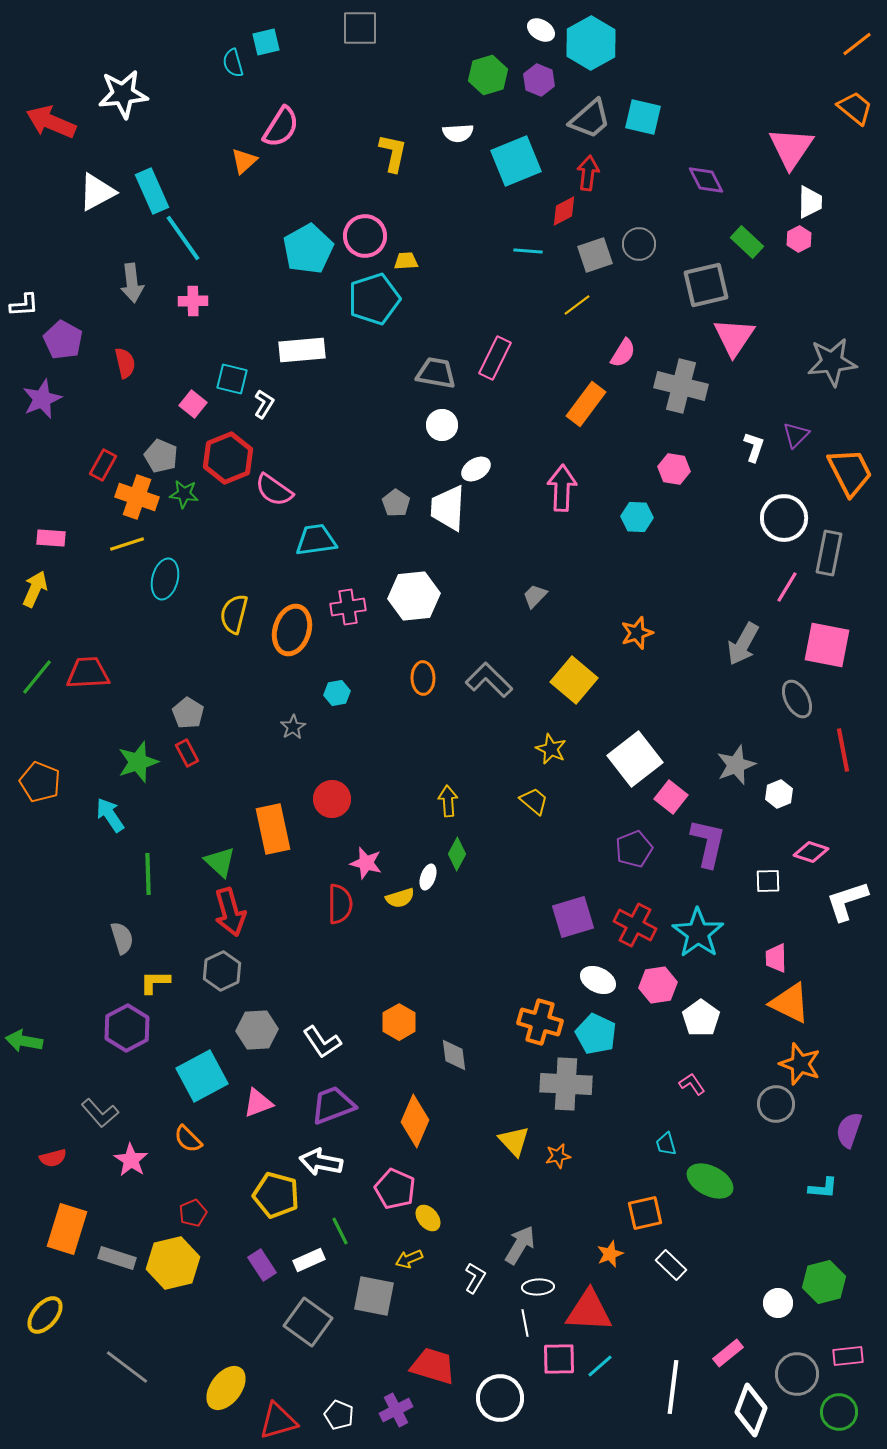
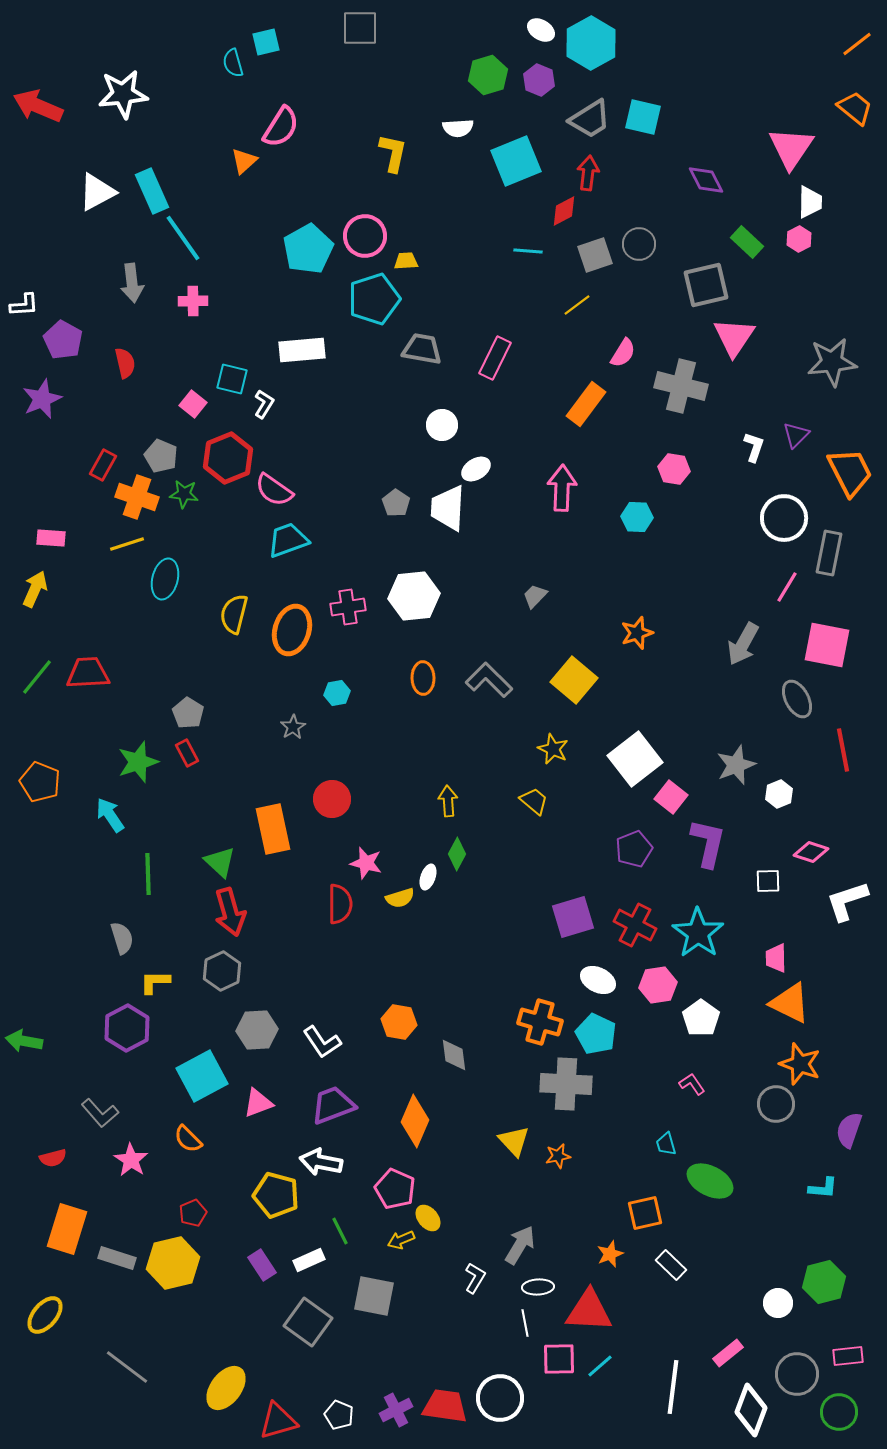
gray trapezoid at (590, 119): rotated 9 degrees clockwise
red arrow at (51, 122): moved 13 px left, 16 px up
white semicircle at (458, 133): moved 5 px up
gray trapezoid at (436, 373): moved 14 px left, 24 px up
cyan trapezoid at (316, 540): moved 28 px left; rotated 12 degrees counterclockwise
yellow star at (551, 749): moved 2 px right
orange hexagon at (399, 1022): rotated 20 degrees counterclockwise
yellow arrow at (409, 1259): moved 8 px left, 19 px up
red trapezoid at (433, 1366): moved 12 px right, 40 px down; rotated 9 degrees counterclockwise
